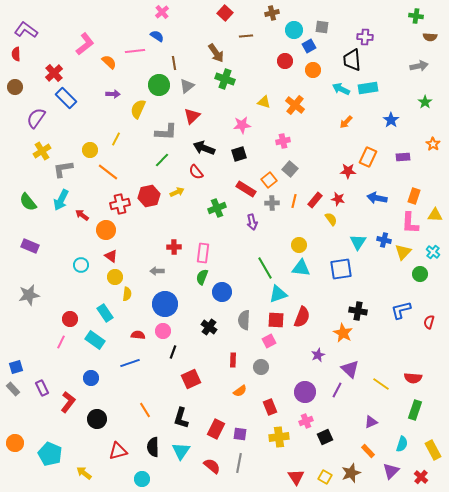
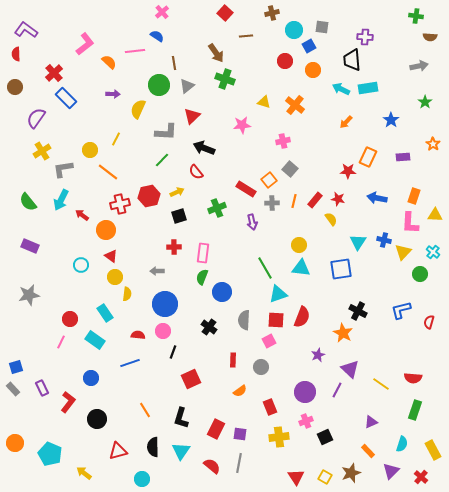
black square at (239, 154): moved 60 px left, 62 px down
black cross at (358, 311): rotated 18 degrees clockwise
